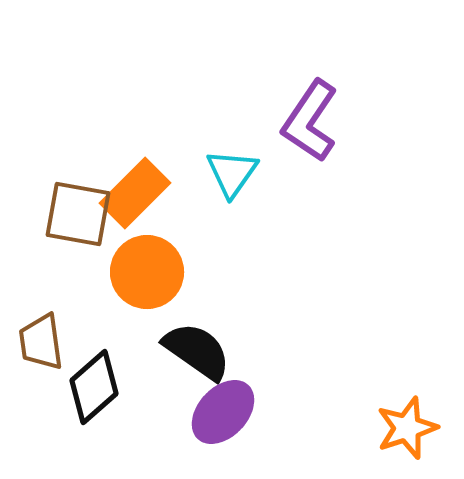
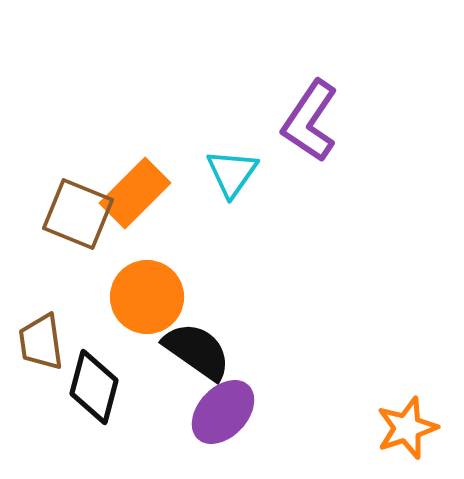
brown square: rotated 12 degrees clockwise
orange circle: moved 25 px down
black diamond: rotated 34 degrees counterclockwise
